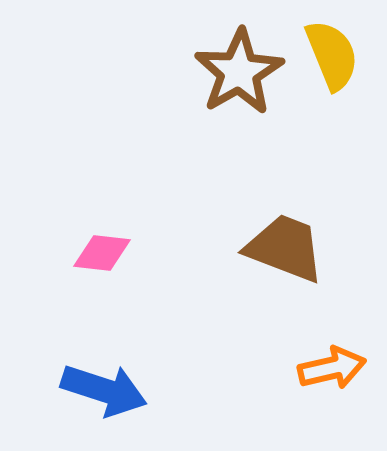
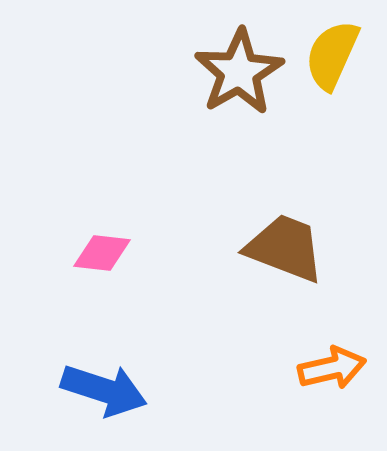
yellow semicircle: rotated 134 degrees counterclockwise
